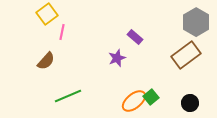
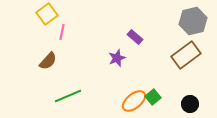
gray hexagon: moved 3 px left, 1 px up; rotated 16 degrees clockwise
brown semicircle: moved 2 px right
green square: moved 2 px right
black circle: moved 1 px down
